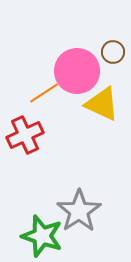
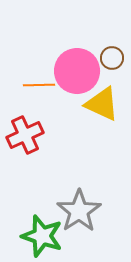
brown circle: moved 1 px left, 6 px down
orange line: moved 5 px left, 8 px up; rotated 32 degrees clockwise
